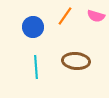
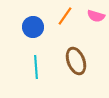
brown ellipse: rotated 64 degrees clockwise
